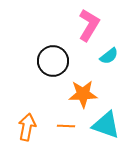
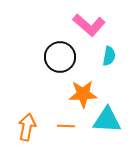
pink L-shape: rotated 100 degrees clockwise
cyan semicircle: rotated 42 degrees counterclockwise
black circle: moved 7 px right, 4 px up
cyan triangle: moved 1 px right, 5 px up; rotated 16 degrees counterclockwise
